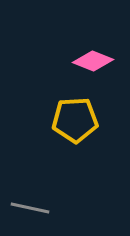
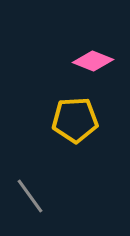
gray line: moved 12 px up; rotated 42 degrees clockwise
